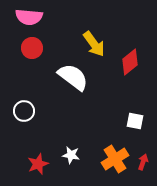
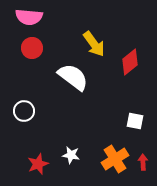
red arrow: rotated 21 degrees counterclockwise
